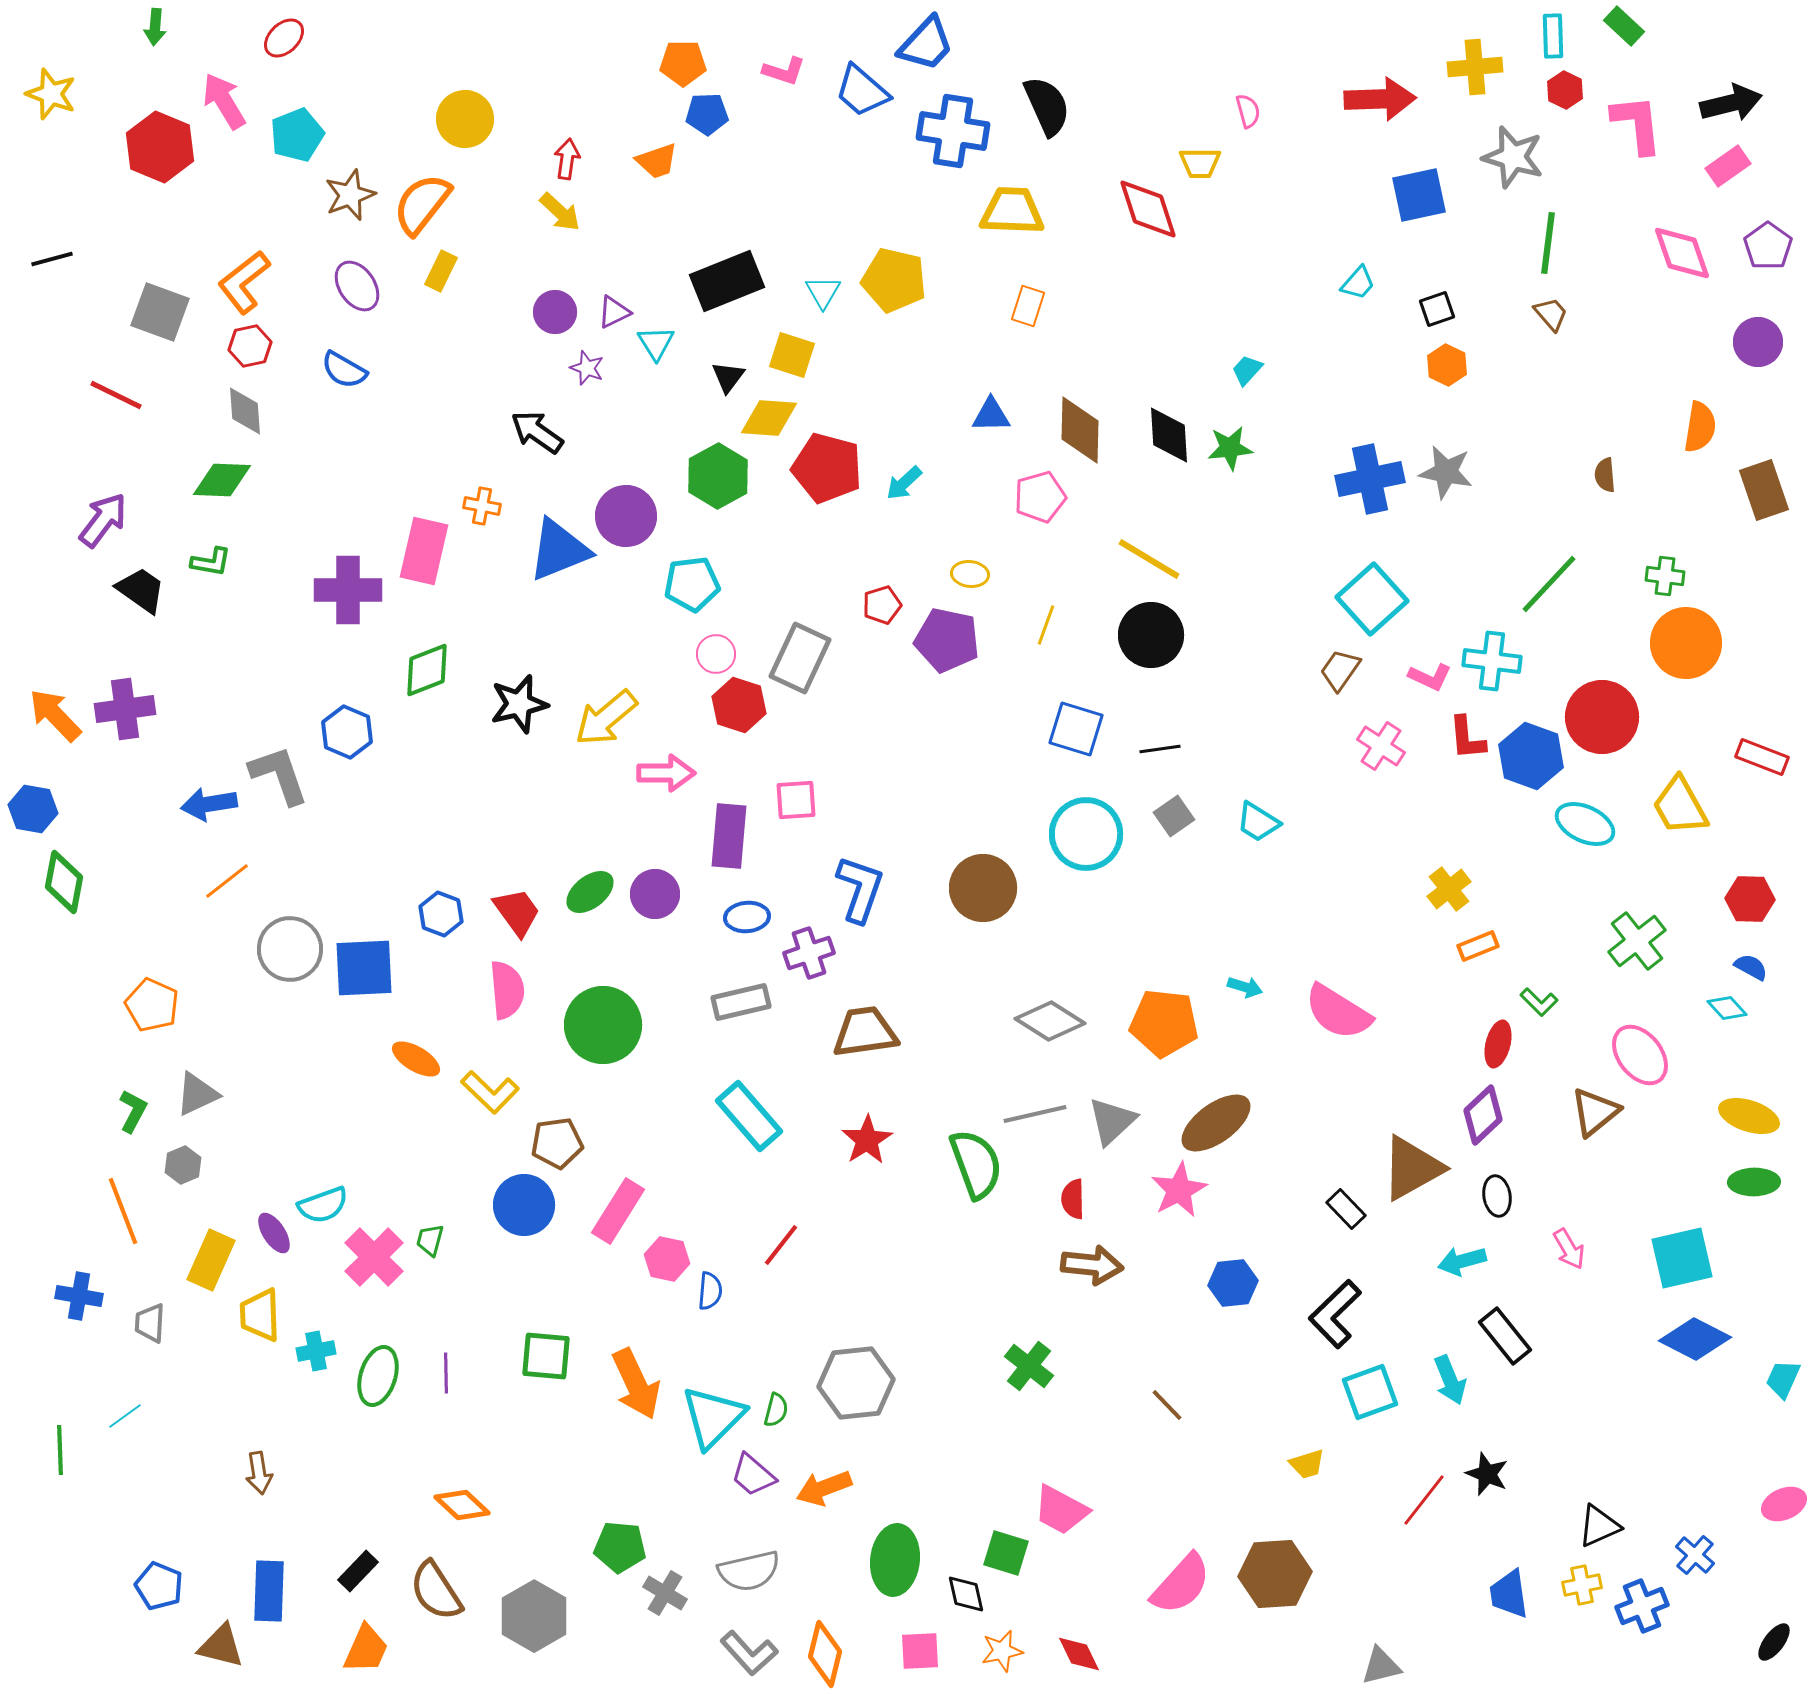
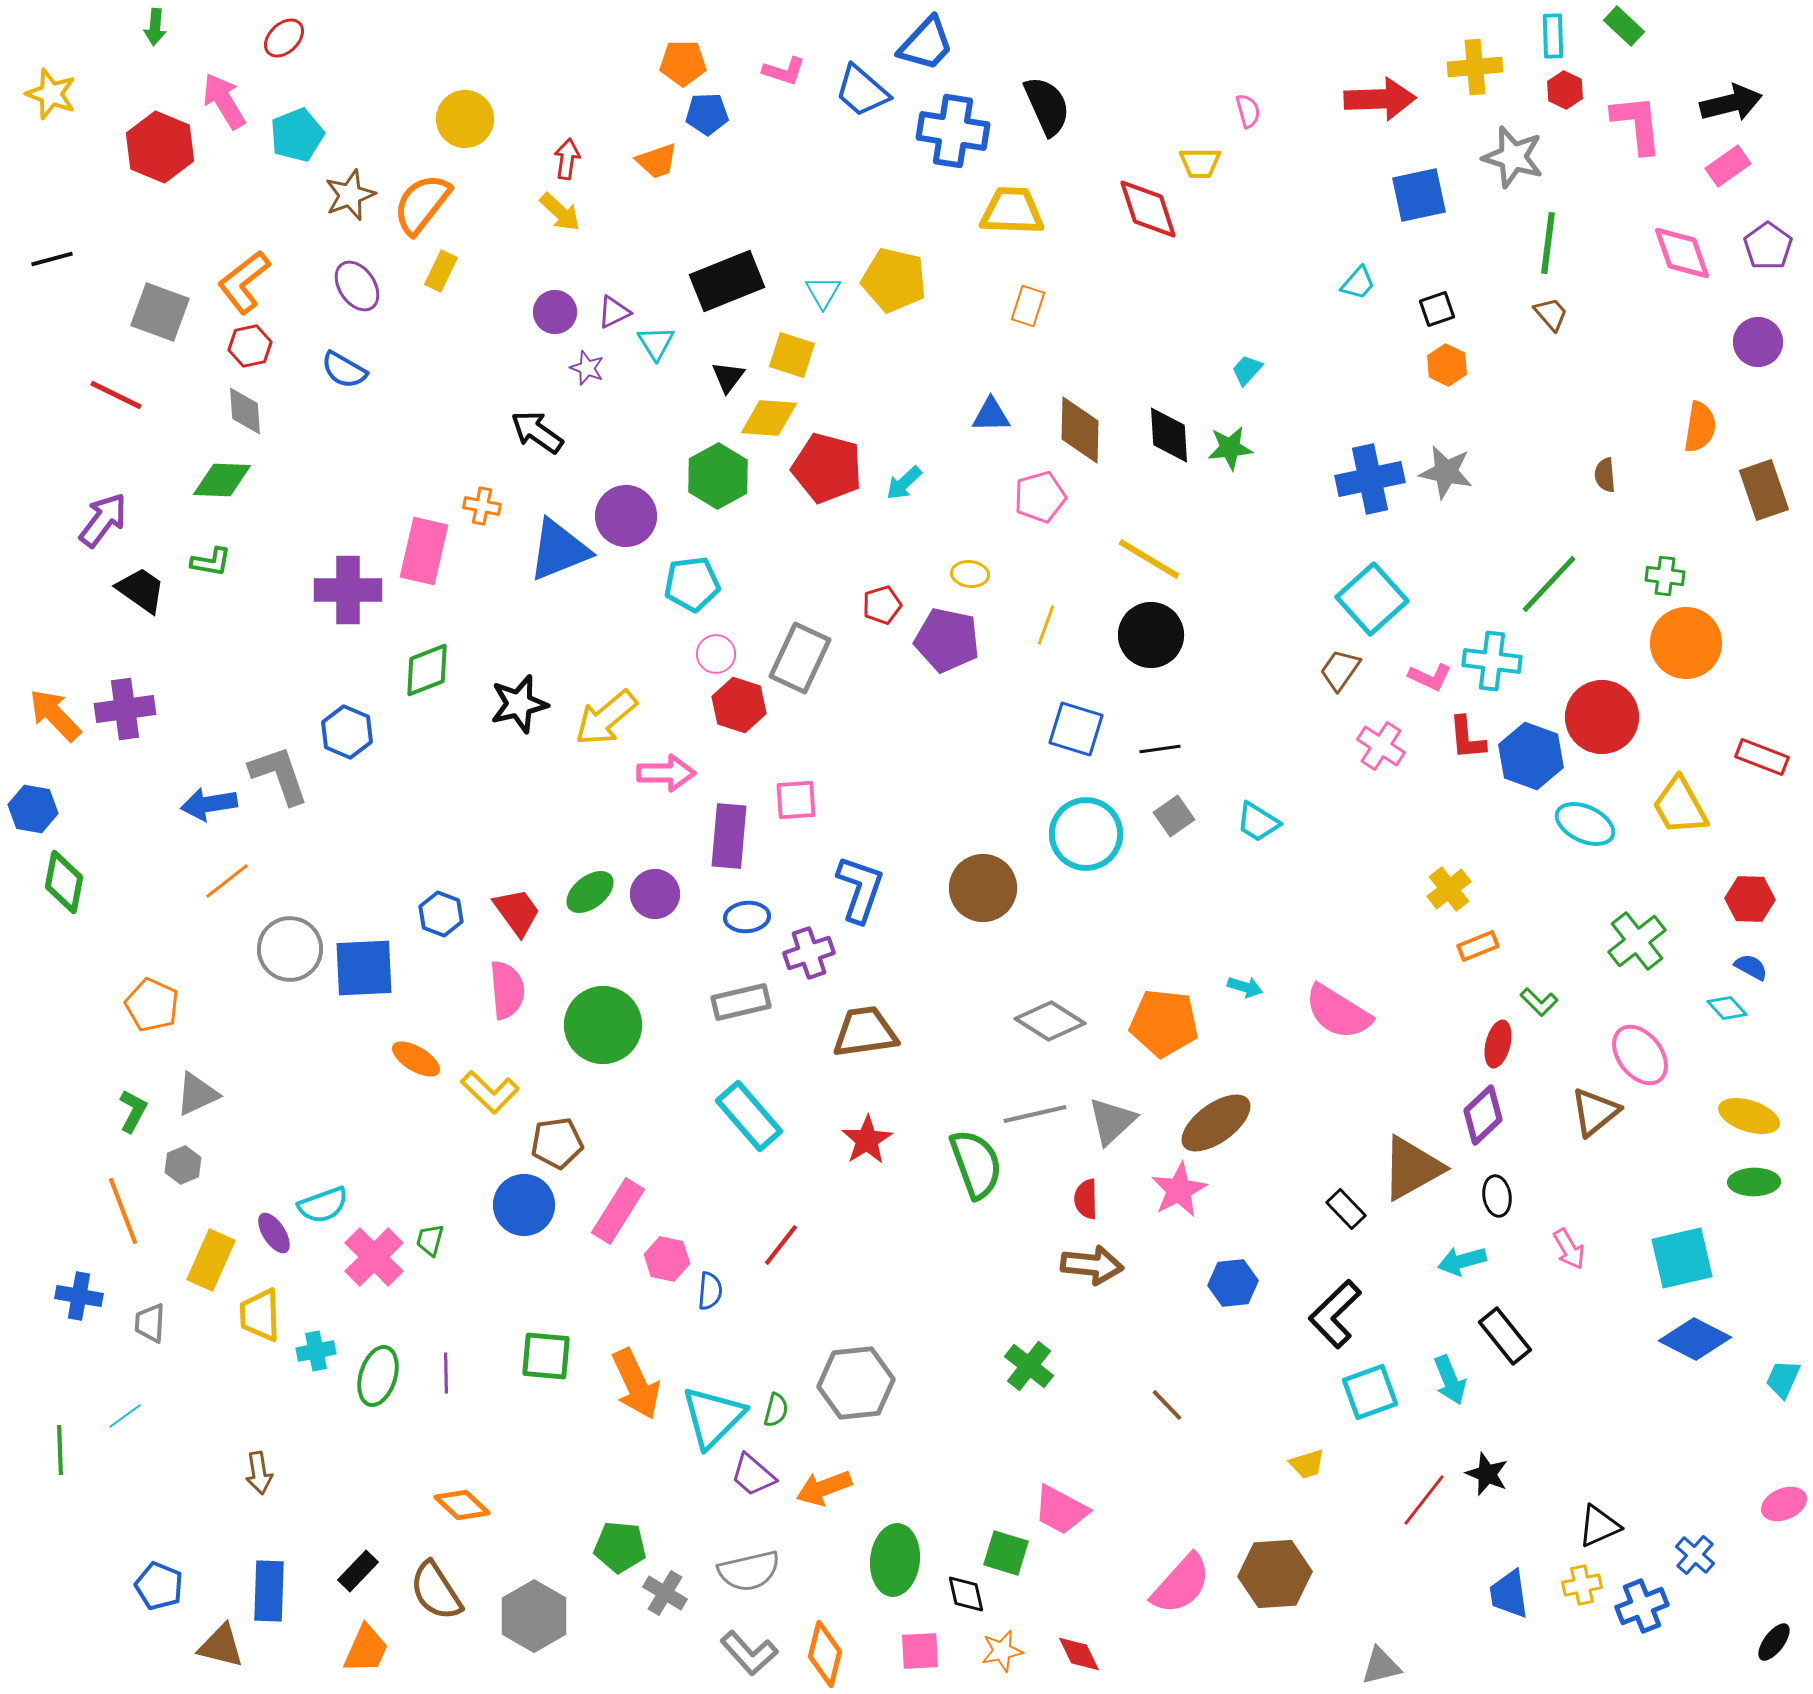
red semicircle at (1073, 1199): moved 13 px right
